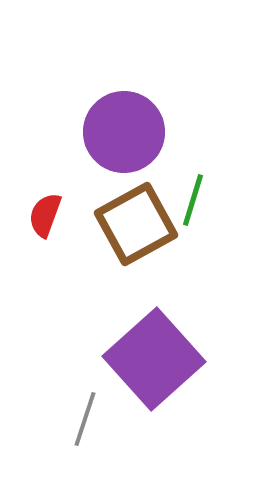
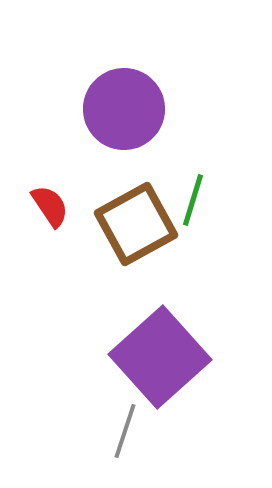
purple circle: moved 23 px up
red semicircle: moved 5 px right, 9 px up; rotated 126 degrees clockwise
purple square: moved 6 px right, 2 px up
gray line: moved 40 px right, 12 px down
